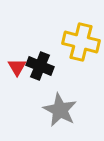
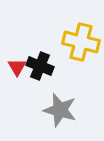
gray star: rotated 12 degrees counterclockwise
